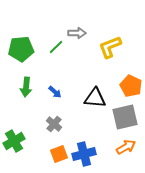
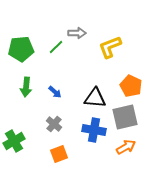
blue cross: moved 10 px right, 24 px up; rotated 25 degrees clockwise
